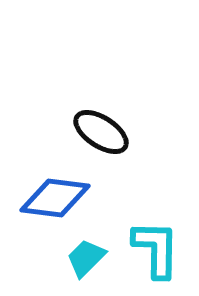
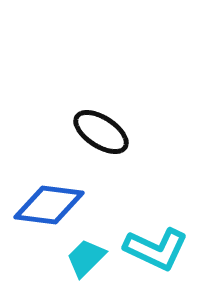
blue diamond: moved 6 px left, 7 px down
cyan L-shape: rotated 114 degrees clockwise
